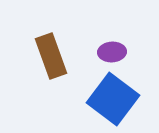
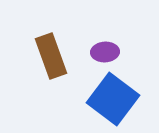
purple ellipse: moved 7 px left
